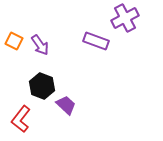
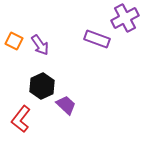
purple rectangle: moved 1 px right, 2 px up
black hexagon: rotated 15 degrees clockwise
